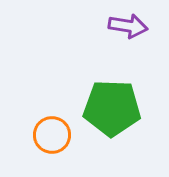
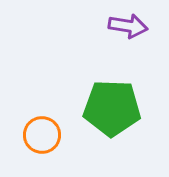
orange circle: moved 10 px left
